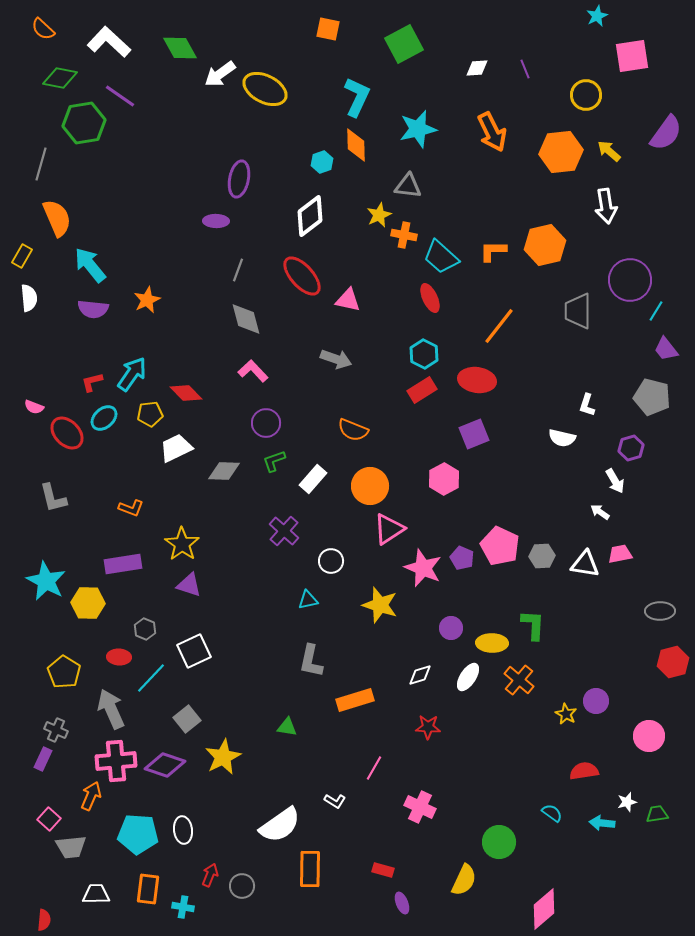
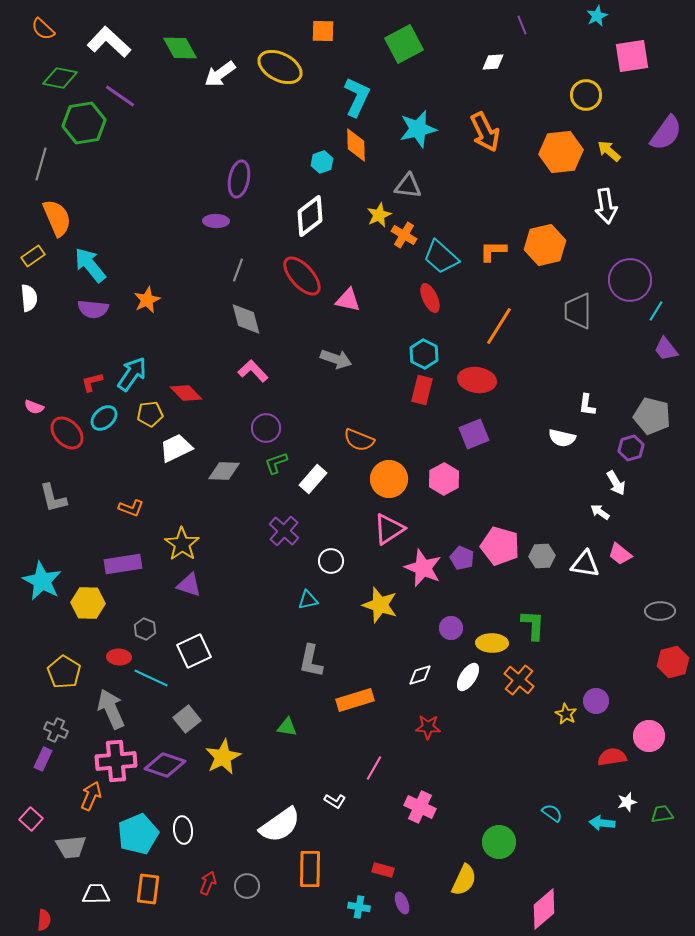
orange square at (328, 29): moved 5 px left, 2 px down; rotated 10 degrees counterclockwise
white diamond at (477, 68): moved 16 px right, 6 px up
purple line at (525, 69): moved 3 px left, 44 px up
yellow ellipse at (265, 89): moved 15 px right, 22 px up
orange arrow at (492, 132): moved 7 px left
orange cross at (404, 235): rotated 20 degrees clockwise
yellow rectangle at (22, 256): moved 11 px right; rotated 25 degrees clockwise
orange line at (499, 326): rotated 6 degrees counterclockwise
red rectangle at (422, 390): rotated 44 degrees counterclockwise
gray pentagon at (652, 397): moved 19 px down
white L-shape at (587, 405): rotated 10 degrees counterclockwise
purple circle at (266, 423): moved 5 px down
orange semicircle at (353, 430): moved 6 px right, 10 px down
green L-shape at (274, 461): moved 2 px right, 2 px down
white arrow at (615, 481): moved 1 px right, 2 px down
orange circle at (370, 486): moved 19 px right, 7 px up
pink pentagon at (500, 546): rotated 9 degrees counterclockwise
pink trapezoid at (620, 554): rotated 130 degrees counterclockwise
cyan star at (46, 581): moved 4 px left
cyan line at (151, 678): rotated 72 degrees clockwise
red semicircle at (584, 771): moved 28 px right, 14 px up
green trapezoid at (657, 814): moved 5 px right
pink square at (49, 819): moved 18 px left
cyan pentagon at (138, 834): rotated 27 degrees counterclockwise
red arrow at (210, 875): moved 2 px left, 8 px down
gray circle at (242, 886): moved 5 px right
cyan cross at (183, 907): moved 176 px right
